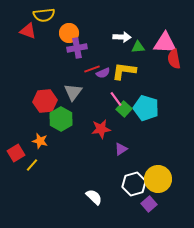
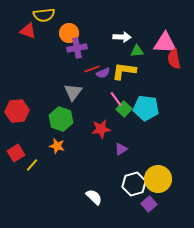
green triangle: moved 1 px left, 4 px down
red hexagon: moved 28 px left, 10 px down
cyan pentagon: rotated 10 degrees counterclockwise
green hexagon: rotated 10 degrees counterclockwise
orange star: moved 17 px right, 5 px down
